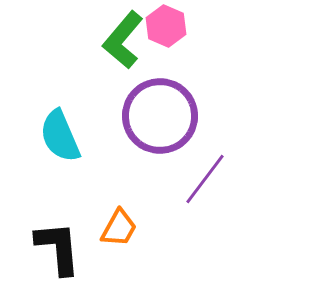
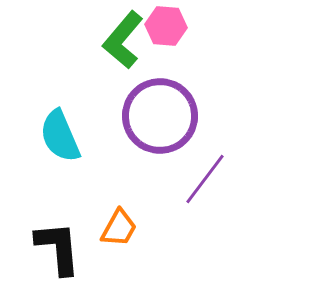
pink hexagon: rotated 18 degrees counterclockwise
